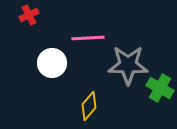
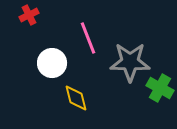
pink line: rotated 72 degrees clockwise
gray star: moved 2 px right, 3 px up
yellow diamond: moved 13 px left, 8 px up; rotated 56 degrees counterclockwise
